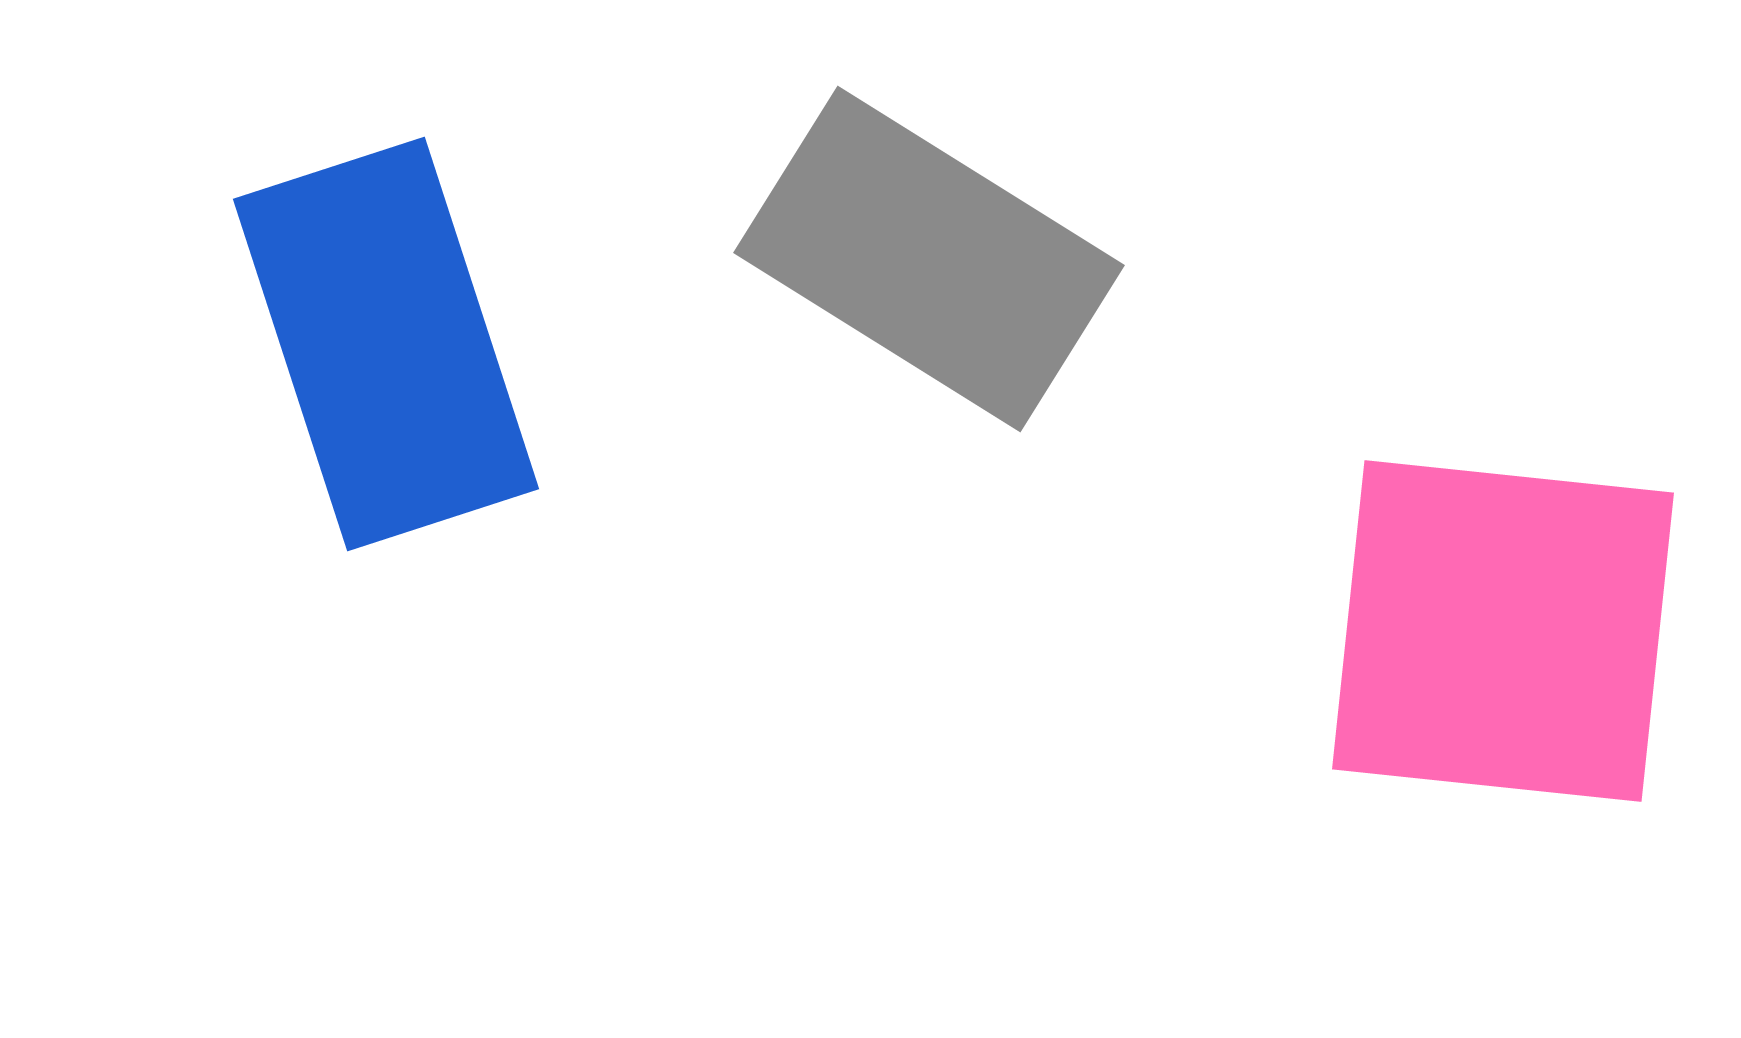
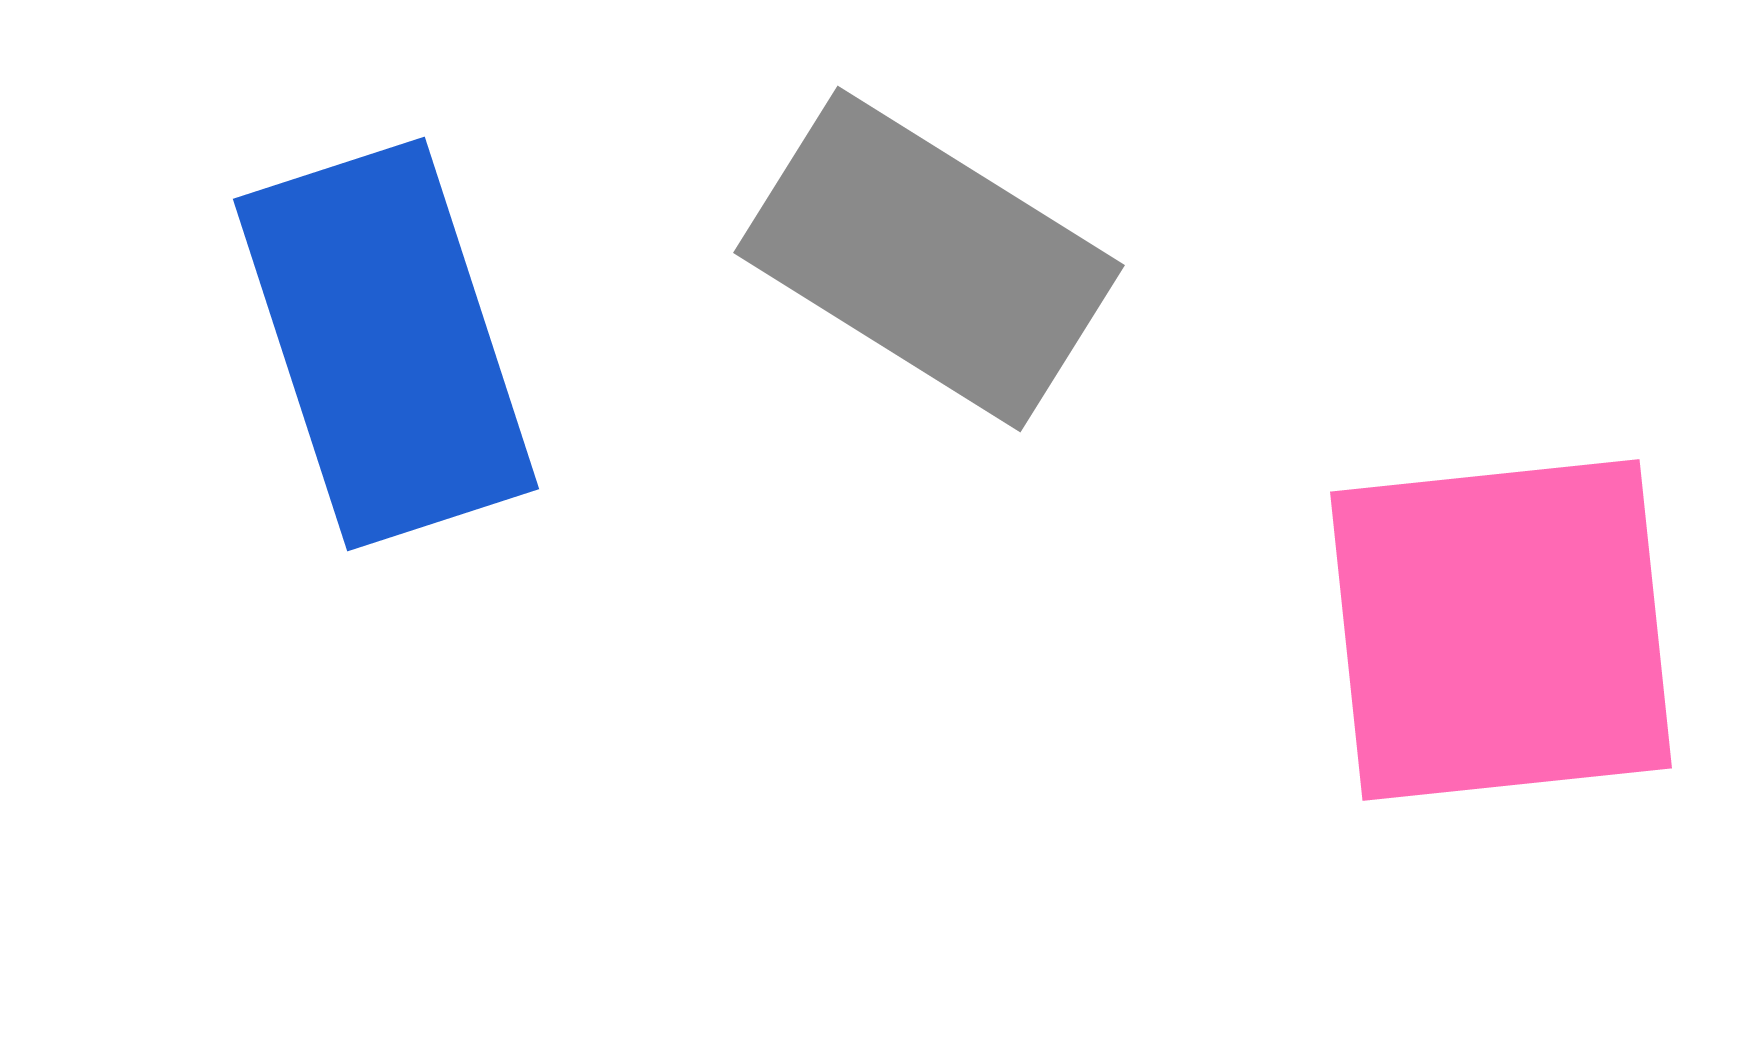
pink square: moved 2 px left, 1 px up; rotated 12 degrees counterclockwise
